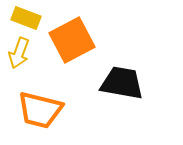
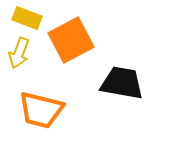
yellow rectangle: moved 1 px right
orange square: moved 1 px left
orange trapezoid: moved 1 px right
